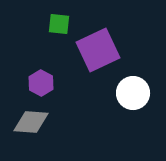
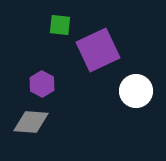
green square: moved 1 px right, 1 px down
purple hexagon: moved 1 px right, 1 px down
white circle: moved 3 px right, 2 px up
